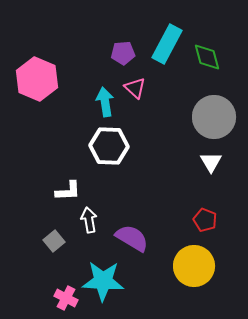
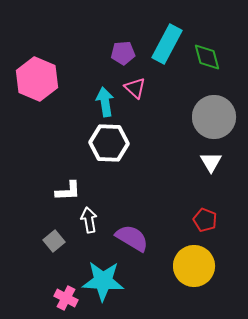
white hexagon: moved 3 px up
